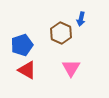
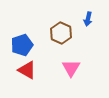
blue arrow: moved 7 px right
